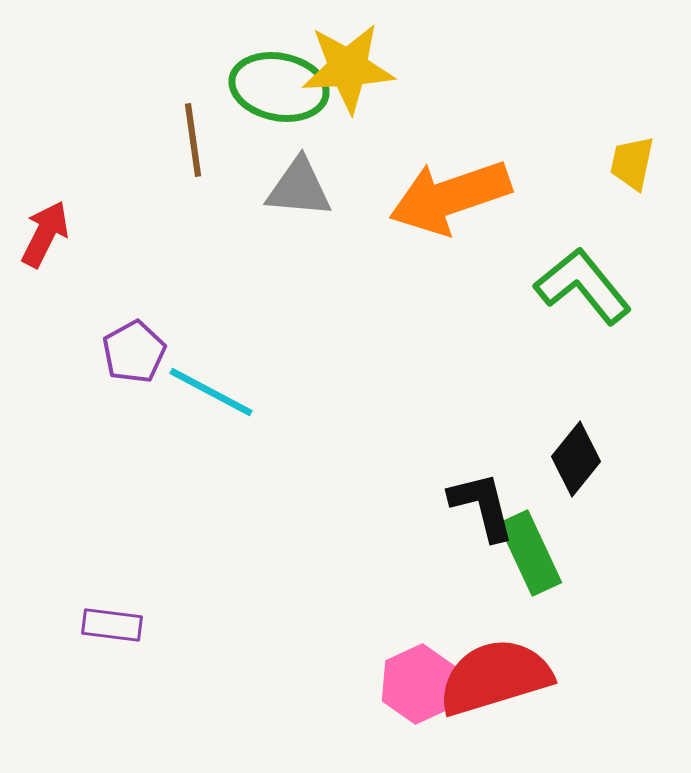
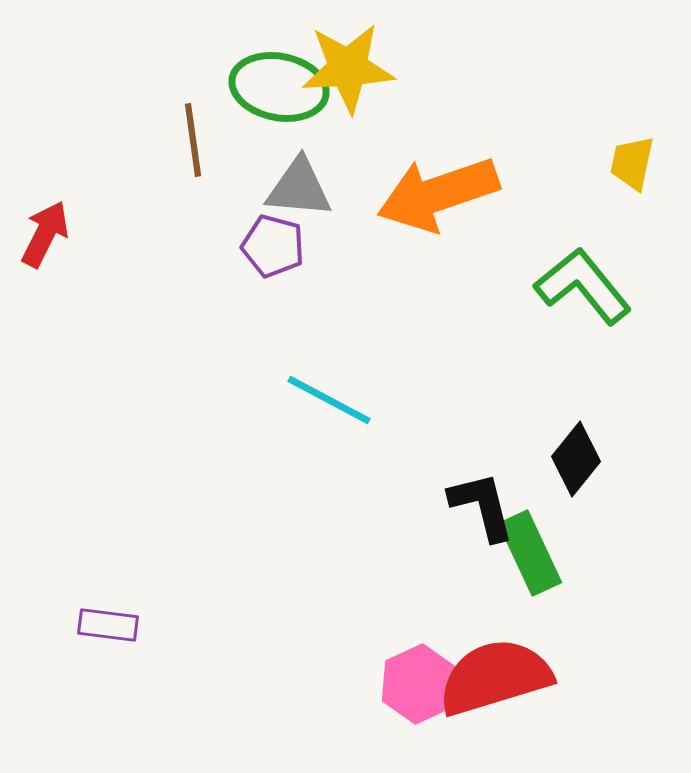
orange arrow: moved 12 px left, 3 px up
purple pentagon: moved 139 px right, 106 px up; rotated 28 degrees counterclockwise
cyan line: moved 118 px right, 8 px down
purple rectangle: moved 4 px left
